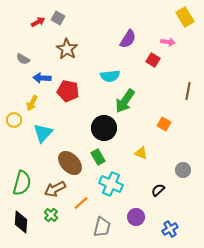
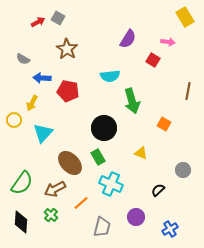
green arrow: moved 7 px right; rotated 50 degrees counterclockwise
green semicircle: rotated 20 degrees clockwise
